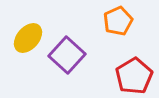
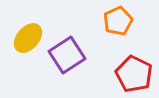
purple square: rotated 15 degrees clockwise
red pentagon: moved 2 px up; rotated 15 degrees counterclockwise
